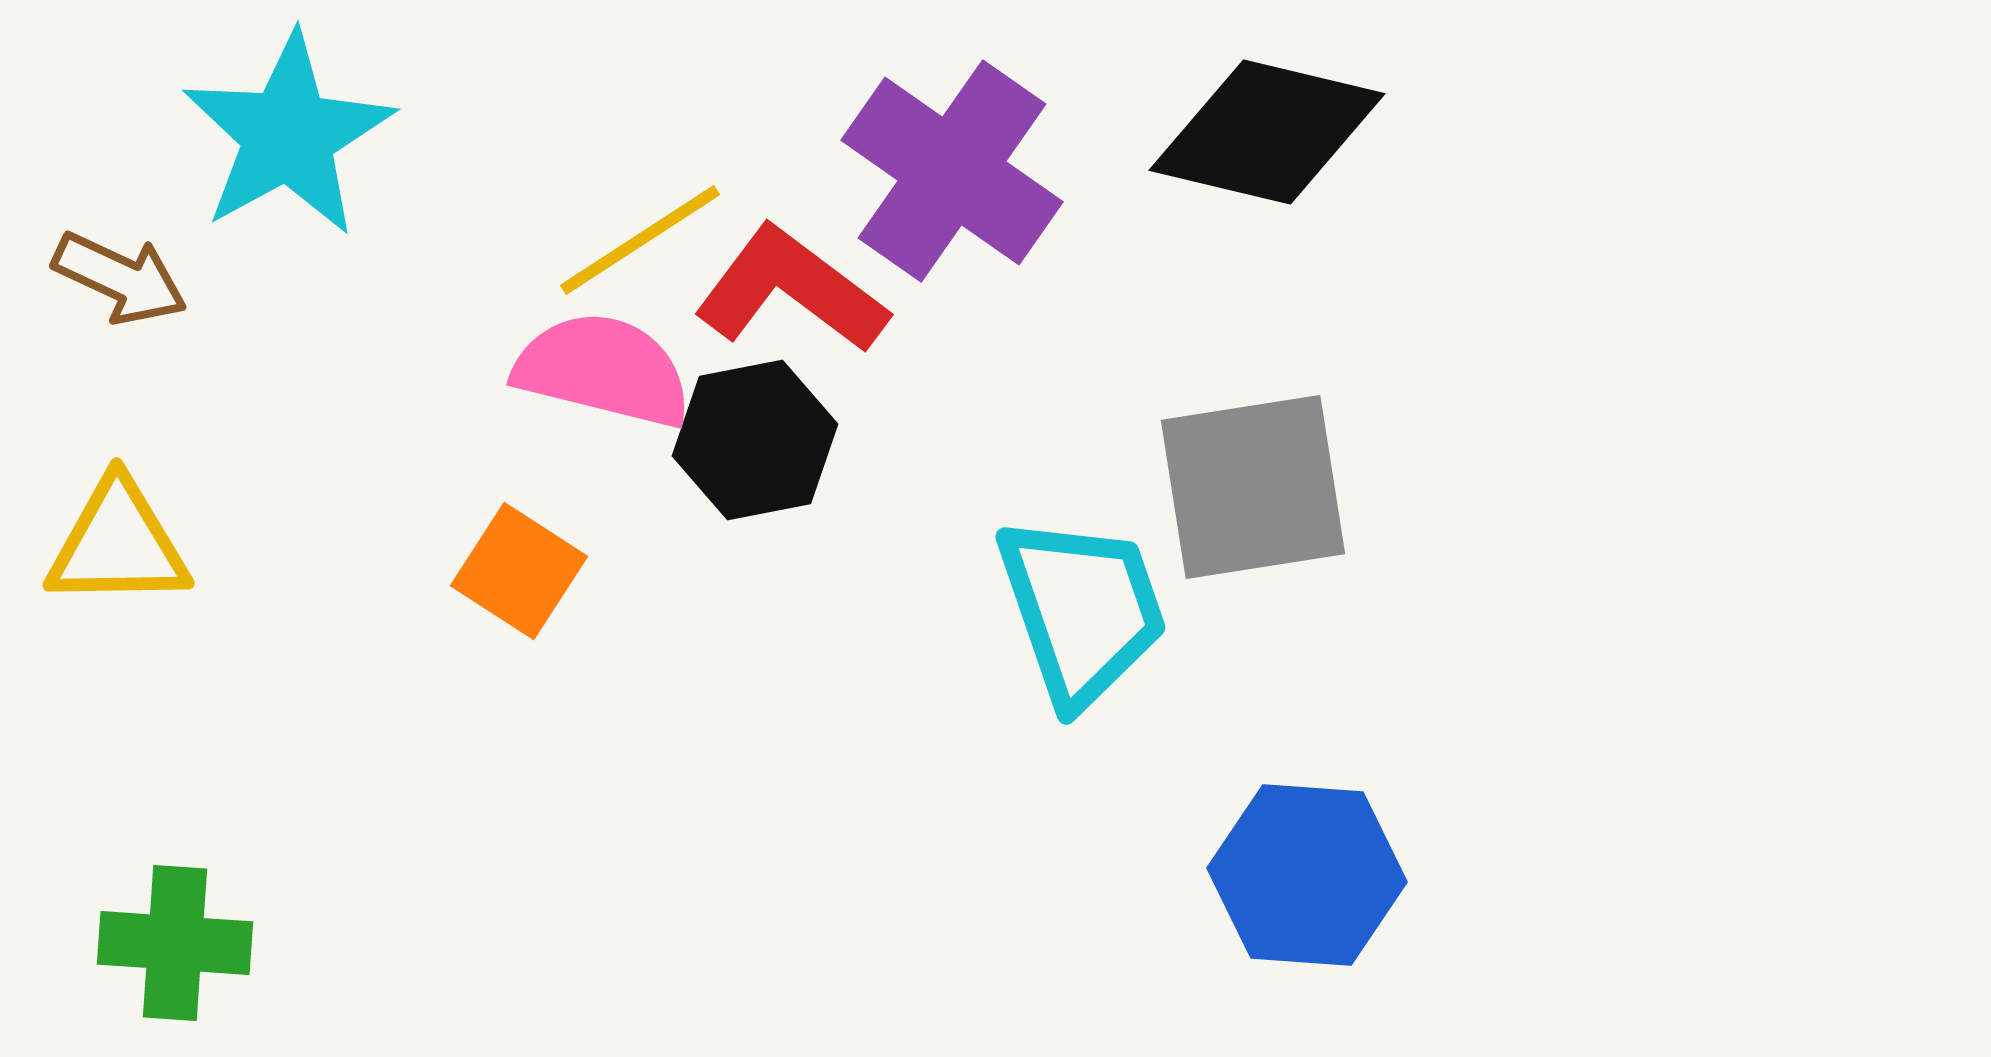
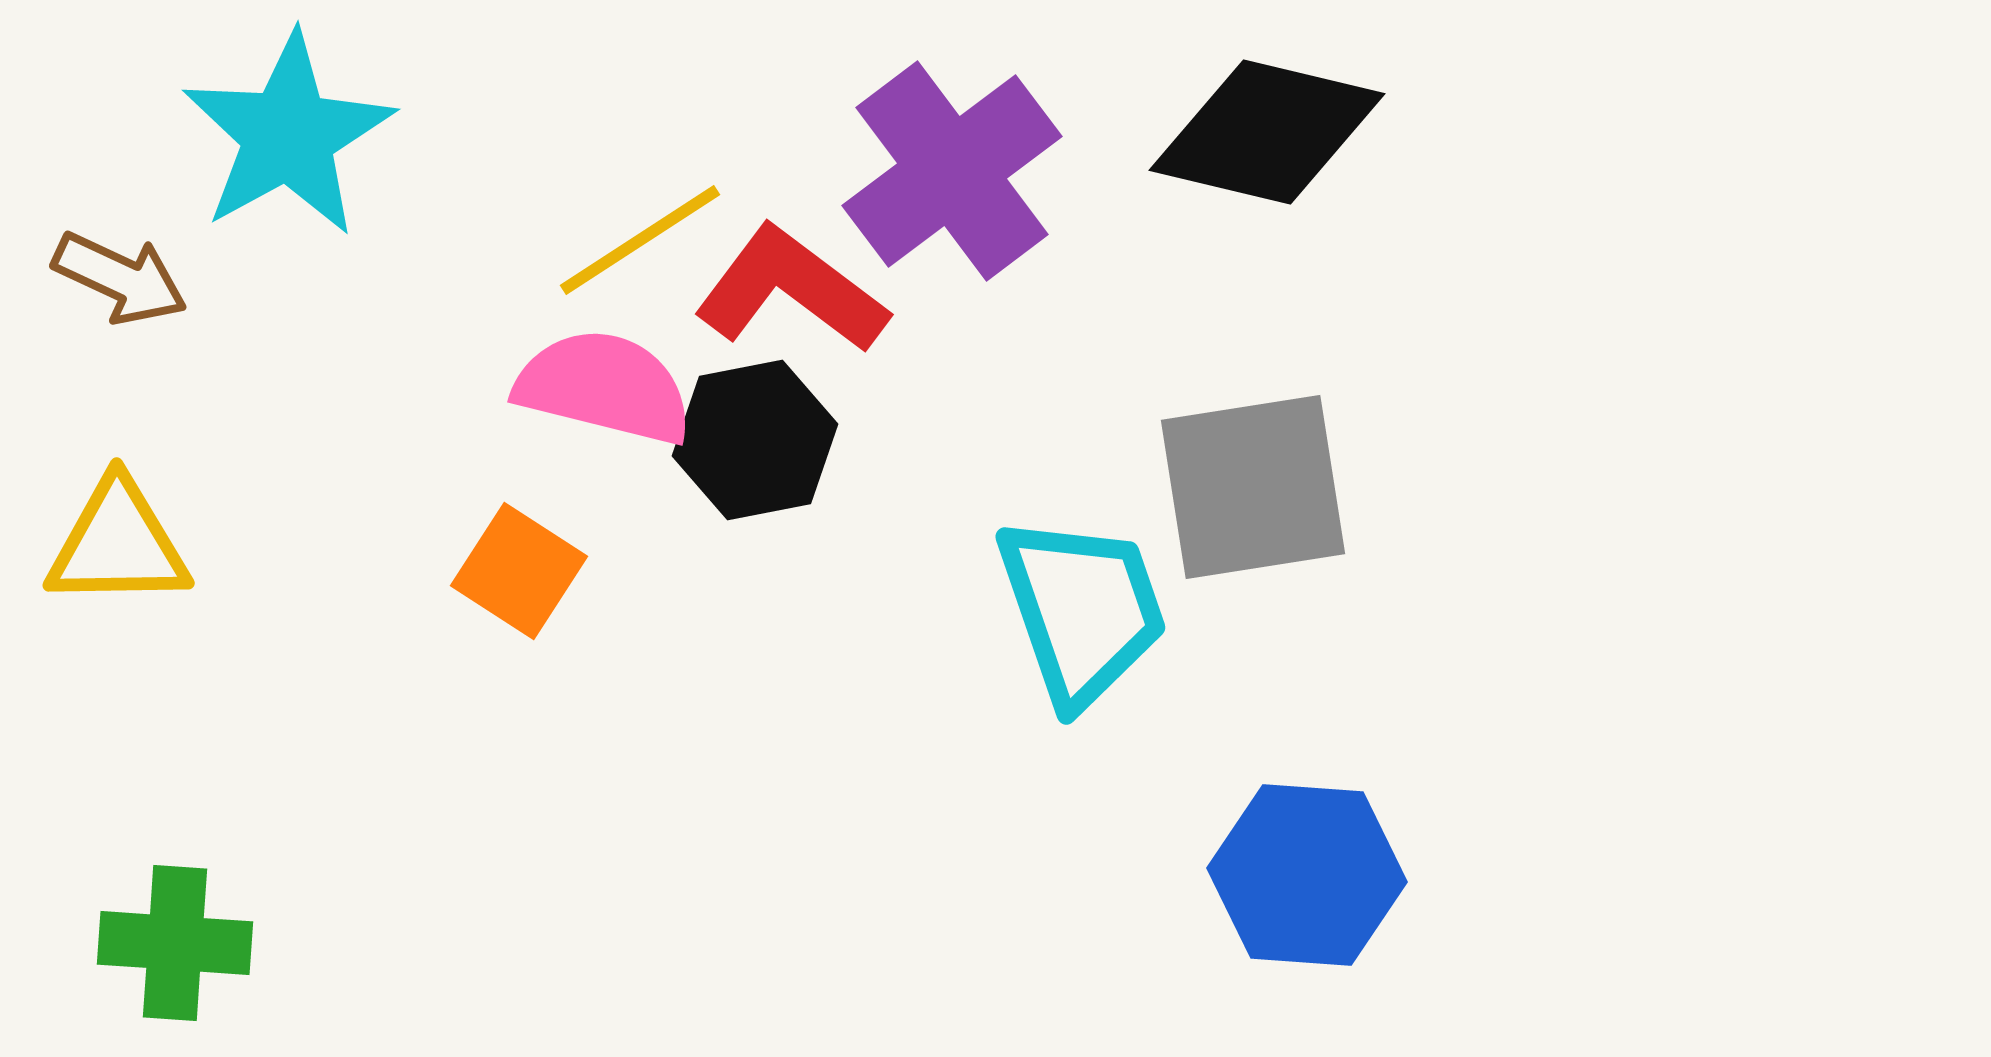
purple cross: rotated 18 degrees clockwise
pink semicircle: moved 1 px right, 17 px down
